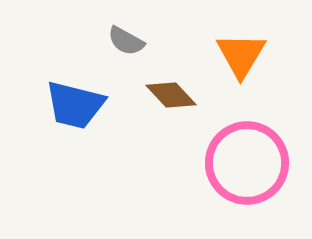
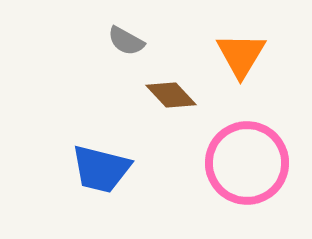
blue trapezoid: moved 26 px right, 64 px down
